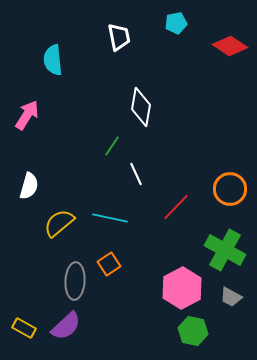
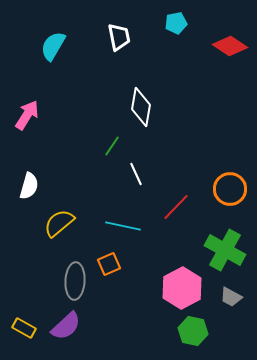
cyan semicircle: moved 14 px up; rotated 36 degrees clockwise
cyan line: moved 13 px right, 8 px down
orange square: rotated 10 degrees clockwise
